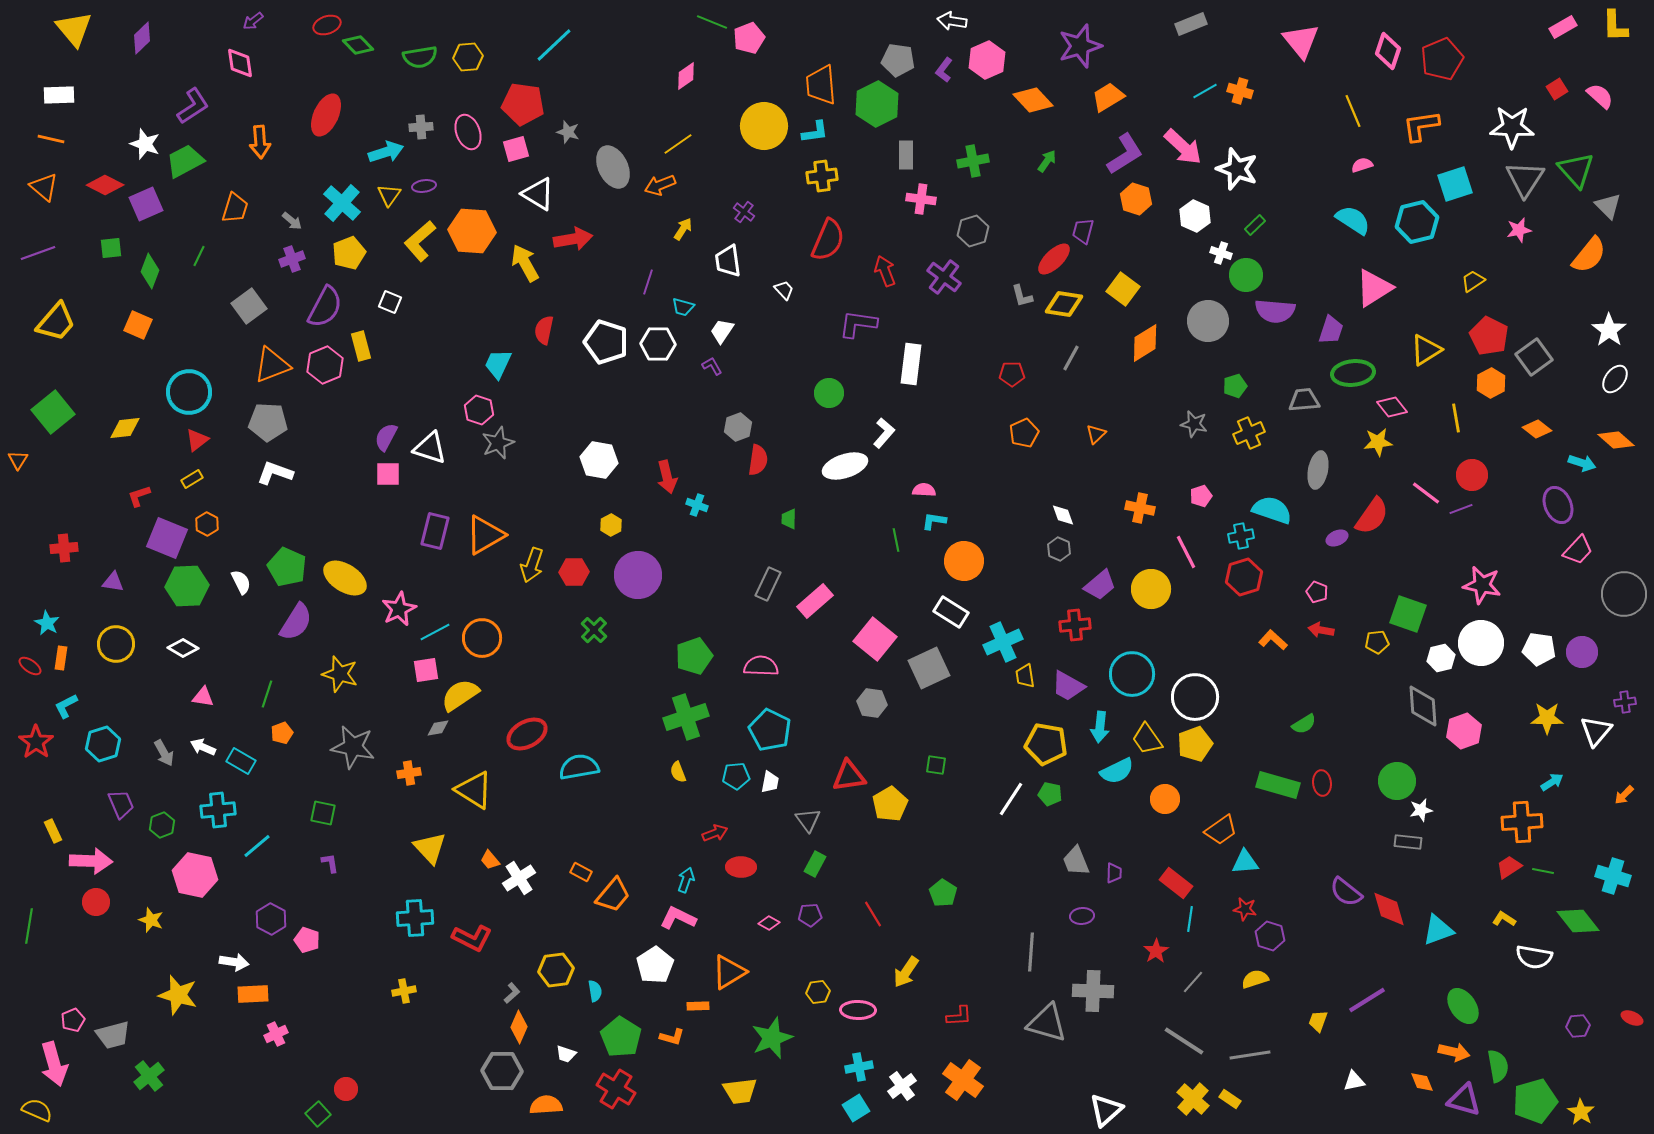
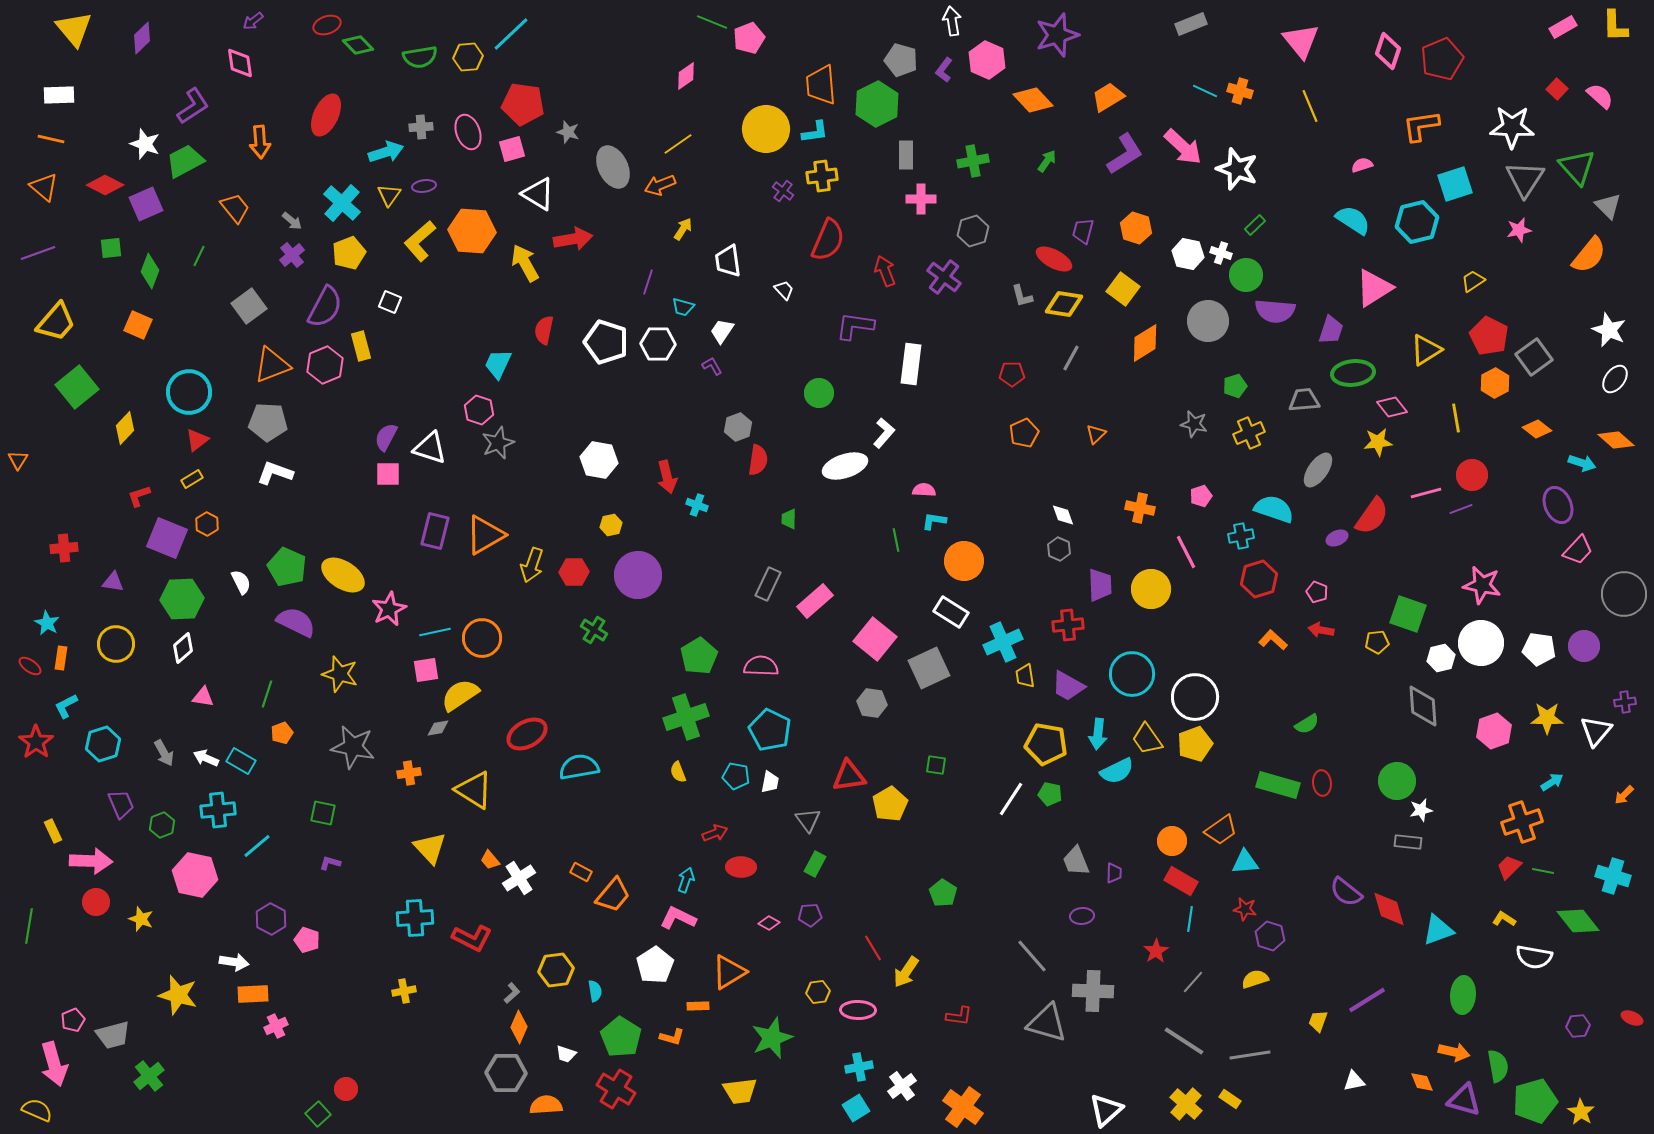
white arrow at (952, 21): rotated 72 degrees clockwise
cyan line at (554, 45): moved 43 px left, 11 px up
purple star at (1080, 46): moved 23 px left, 11 px up
gray pentagon at (898, 60): moved 3 px right; rotated 8 degrees clockwise
pink hexagon at (987, 60): rotated 12 degrees counterclockwise
red square at (1557, 89): rotated 15 degrees counterclockwise
cyan line at (1205, 91): rotated 55 degrees clockwise
yellow line at (1353, 111): moved 43 px left, 5 px up
yellow circle at (764, 126): moved 2 px right, 3 px down
pink square at (516, 149): moved 4 px left
green triangle at (1576, 170): moved 1 px right, 3 px up
pink cross at (921, 199): rotated 8 degrees counterclockwise
orange hexagon at (1136, 199): moved 29 px down
orange trapezoid at (235, 208): rotated 56 degrees counterclockwise
purple cross at (744, 212): moved 39 px right, 21 px up
white hexagon at (1195, 216): moved 7 px left, 38 px down; rotated 12 degrees counterclockwise
purple cross at (292, 259): moved 4 px up; rotated 20 degrees counterclockwise
red ellipse at (1054, 259): rotated 72 degrees clockwise
purple L-shape at (858, 324): moved 3 px left, 2 px down
white star at (1609, 330): rotated 12 degrees counterclockwise
orange hexagon at (1491, 383): moved 4 px right
green circle at (829, 393): moved 10 px left
green square at (53, 412): moved 24 px right, 25 px up
yellow diamond at (125, 428): rotated 40 degrees counterclockwise
gray ellipse at (1318, 470): rotated 24 degrees clockwise
pink line at (1426, 493): rotated 52 degrees counterclockwise
cyan semicircle at (1272, 510): moved 2 px right, 1 px up
yellow hexagon at (611, 525): rotated 15 degrees clockwise
red hexagon at (1244, 577): moved 15 px right, 2 px down
yellow ellipse at (345, 578): moved 2 px left, 3 px up
purple trapezoid at (1100, 585): rotated 52 degrees counterclockwise
green hexagon at (187, 586): moved 5 px left, 13 px down
pink star at (399, 609): moved 10 px left
purple semicircle at (296, 622): rotated 96 degrees counterclockwise
red cross at (1075, 625): moved 7 px left
green cross at (594, 630): rotated 12 degrees counterclockwise
cyan line at (435, 632): rotated 16 degrees clockwise
white diamond at (183, 648): rotated 72 degrees counterclockwise
purple circle at (1582, 652): moved 2 px right, 6 px up
green pentagon at (694, 656): moved 5 px right; rotated 12 degrees counterclockwise
green semicircle at (1304, 724): moved 3 px right
cyan arrow at (1100, 727): moved 2 px left, 7 px down
pink hexagon at (1464, 731): moved 30 px right
white arrow at (203, 747): moved 3 px right, 11 px down
cyan pentagon at (736, 776): rotated 16 degrees clockwise
orange circle at (1165, 799): moved 7 px right, 42 px down
orange cross at (1522, 822): rotated 15 degrees counterclockwise
purple L-shape at (330, 863): rotated 65 degrees counterclockwise
red trapezoid at (1509, 867): rotated 12 degrees counterclockwise
red rectangle at (1176, 883): moved 5 px right, 2 px up; rotated 8 degrees counterclockwise
red line at (873, 914): moved 34 px down
yellow star at (151, 920): moved 10 px left, 1 px up
gray line at (1031, 952): moved 1 px right, 4 px down; rotated 45 degrees counterclockwise
green ellipse at (1463, 1006): moved 11 px up; rotated 39 degrees clockwise
red L-shape at (959, 1016): rotated 12 degrees clockwise
pink cross at (276, 1034): moved 8 px up
gray hexagon at (502, 1071): moved 4 px right, 2 px down
orange cross at (963, 1080): moved 27 px down
yellow cross at (1193, 1099): moved 7 px left, 5 px down
